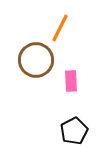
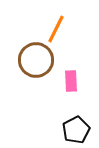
orange line: moved 4 px left, 1 px down
black pentagon: moved 2 px right, 1 px up
